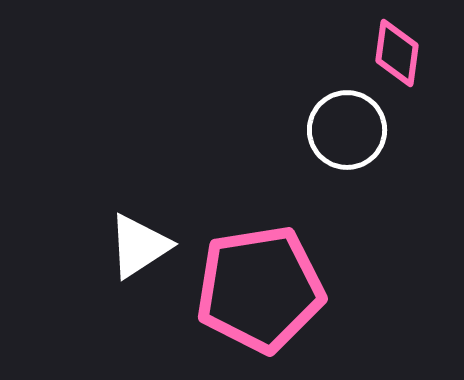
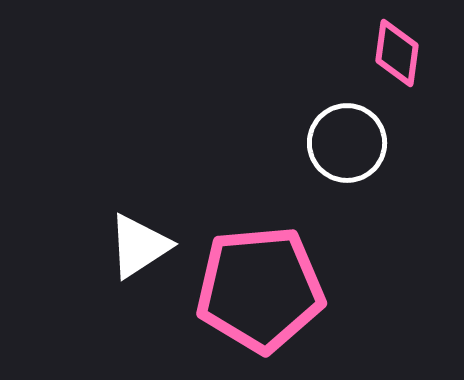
white circle: moved 13 px down
pink pentagon: rotated 4 degrees clockwise
